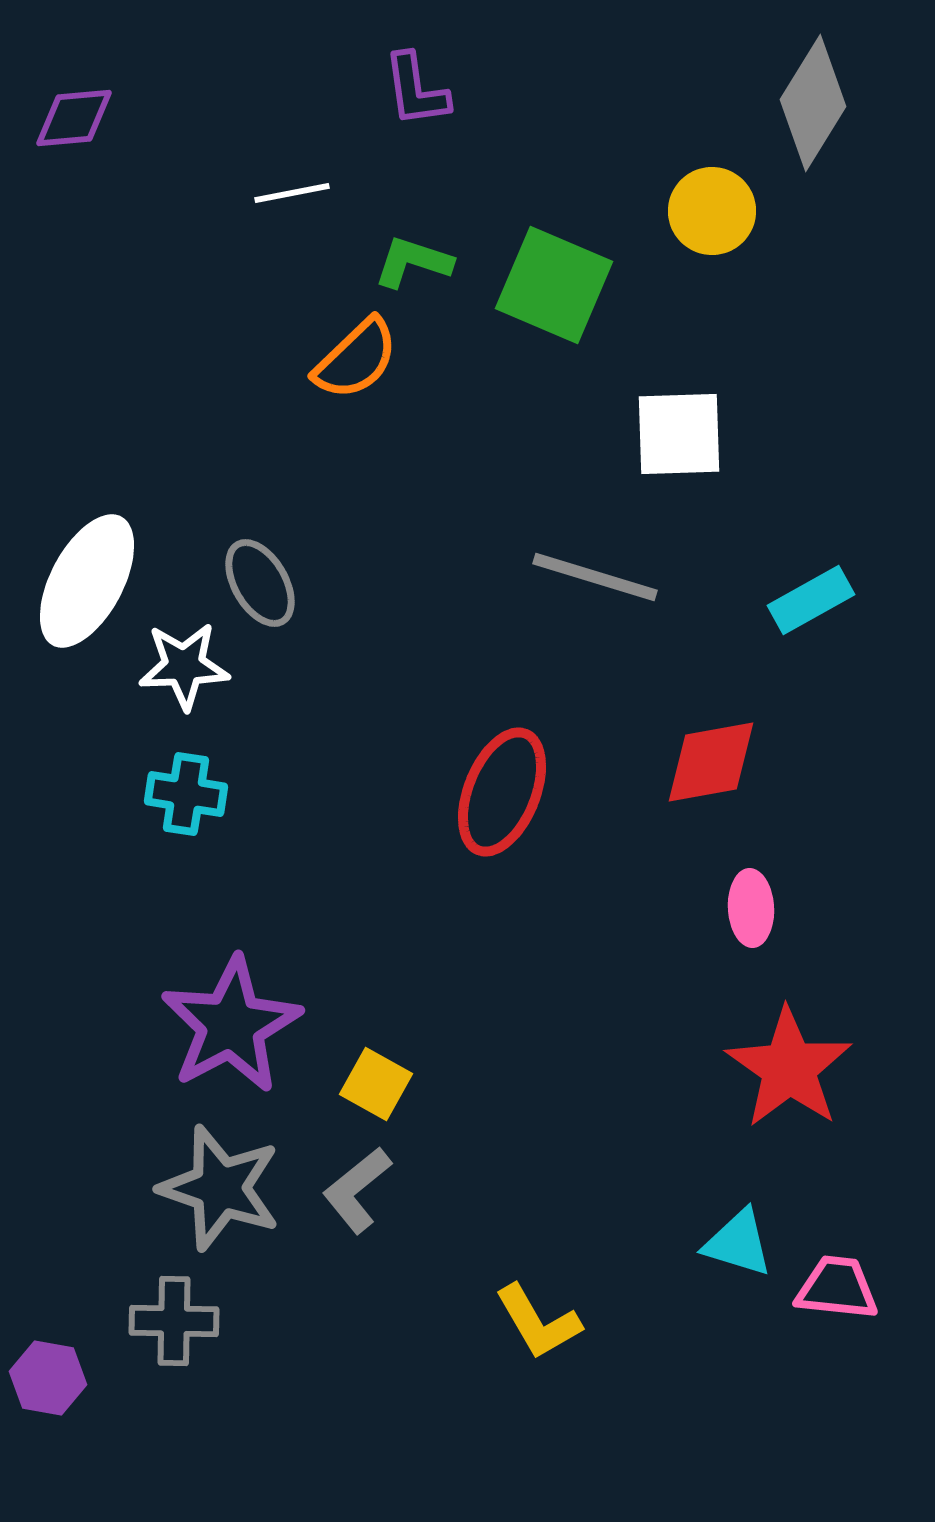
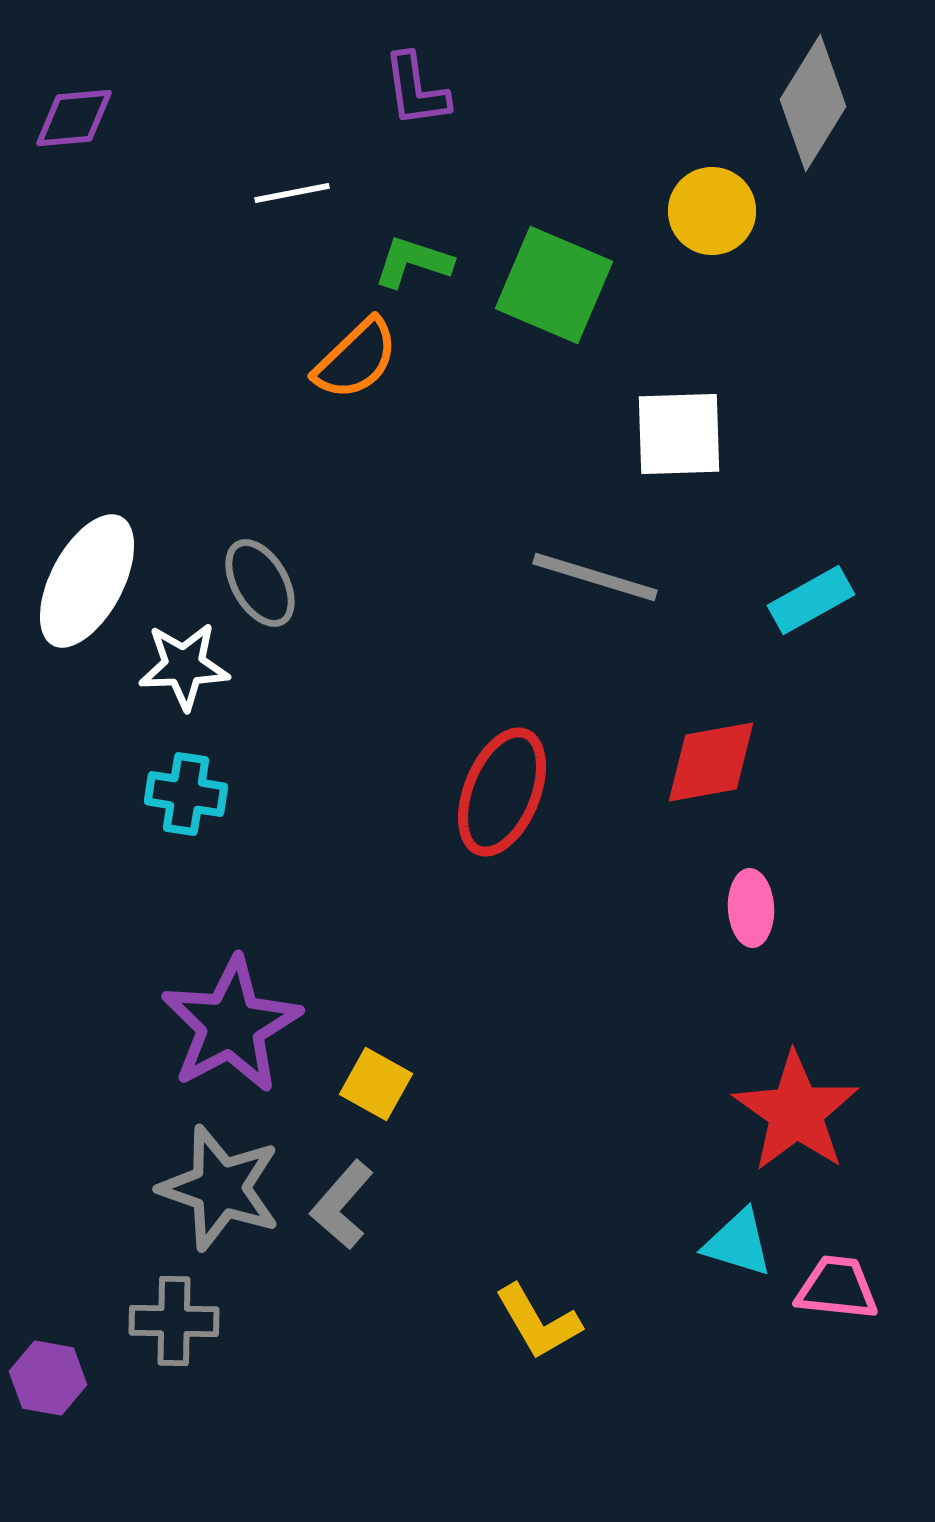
red star: moved 7 px right, 44 px down
gray L-shape: moved 15 px left, 15 px down; rotated 10 degrees counterclockwise
